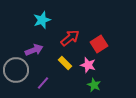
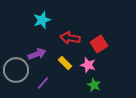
red arrow: rotated 132 degrees counterclockwise
purple arrow: moved 3 px right, 4 px down
